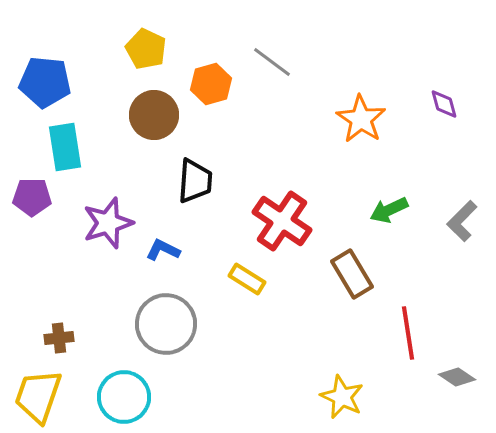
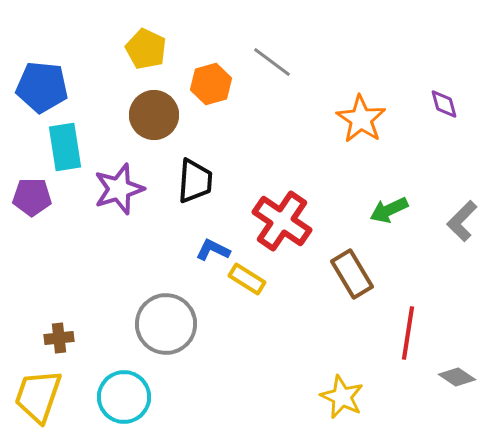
blue pentagon: moved 3 px left, 5 px down
purple star: moved 11 px right, 34 px up
blue L-shape: moved 50 px right
red line: rotated 18 degrees clockwise
